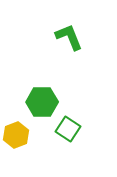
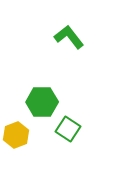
green L-shape: rotated 16 degrees counterclockwise
